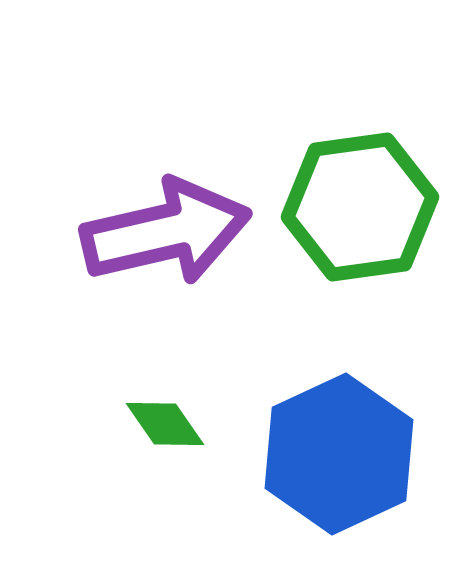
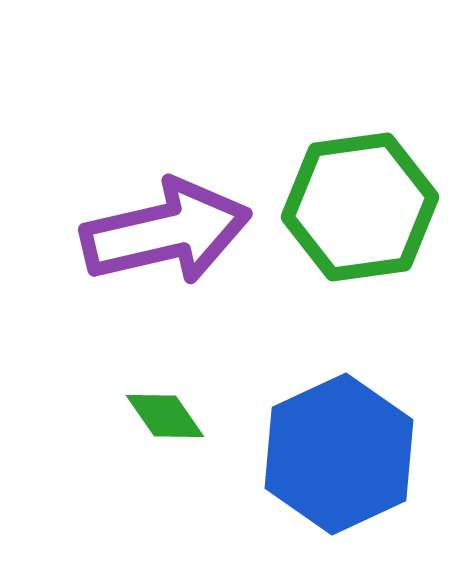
green diamond: moved 8 px up
